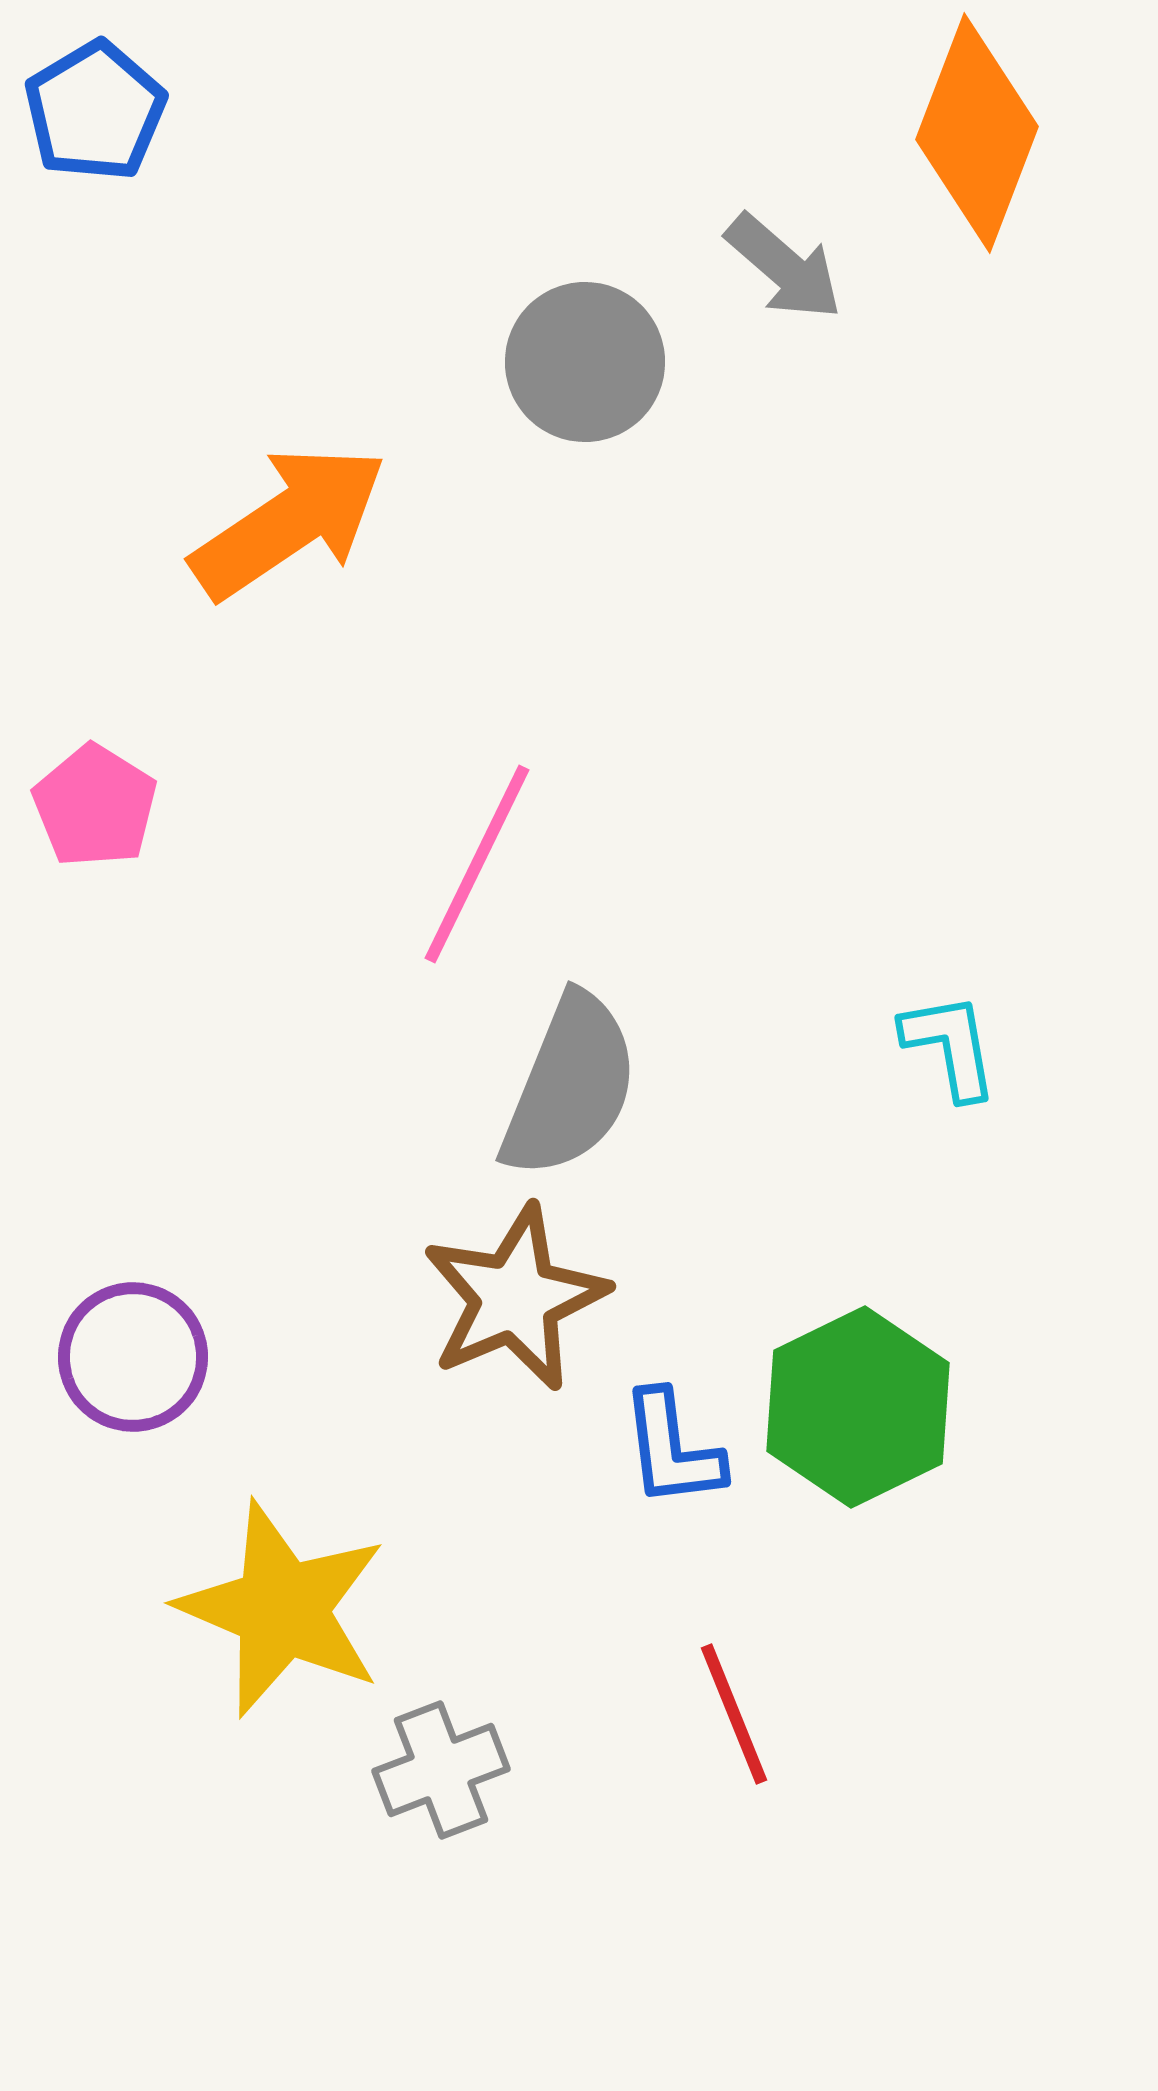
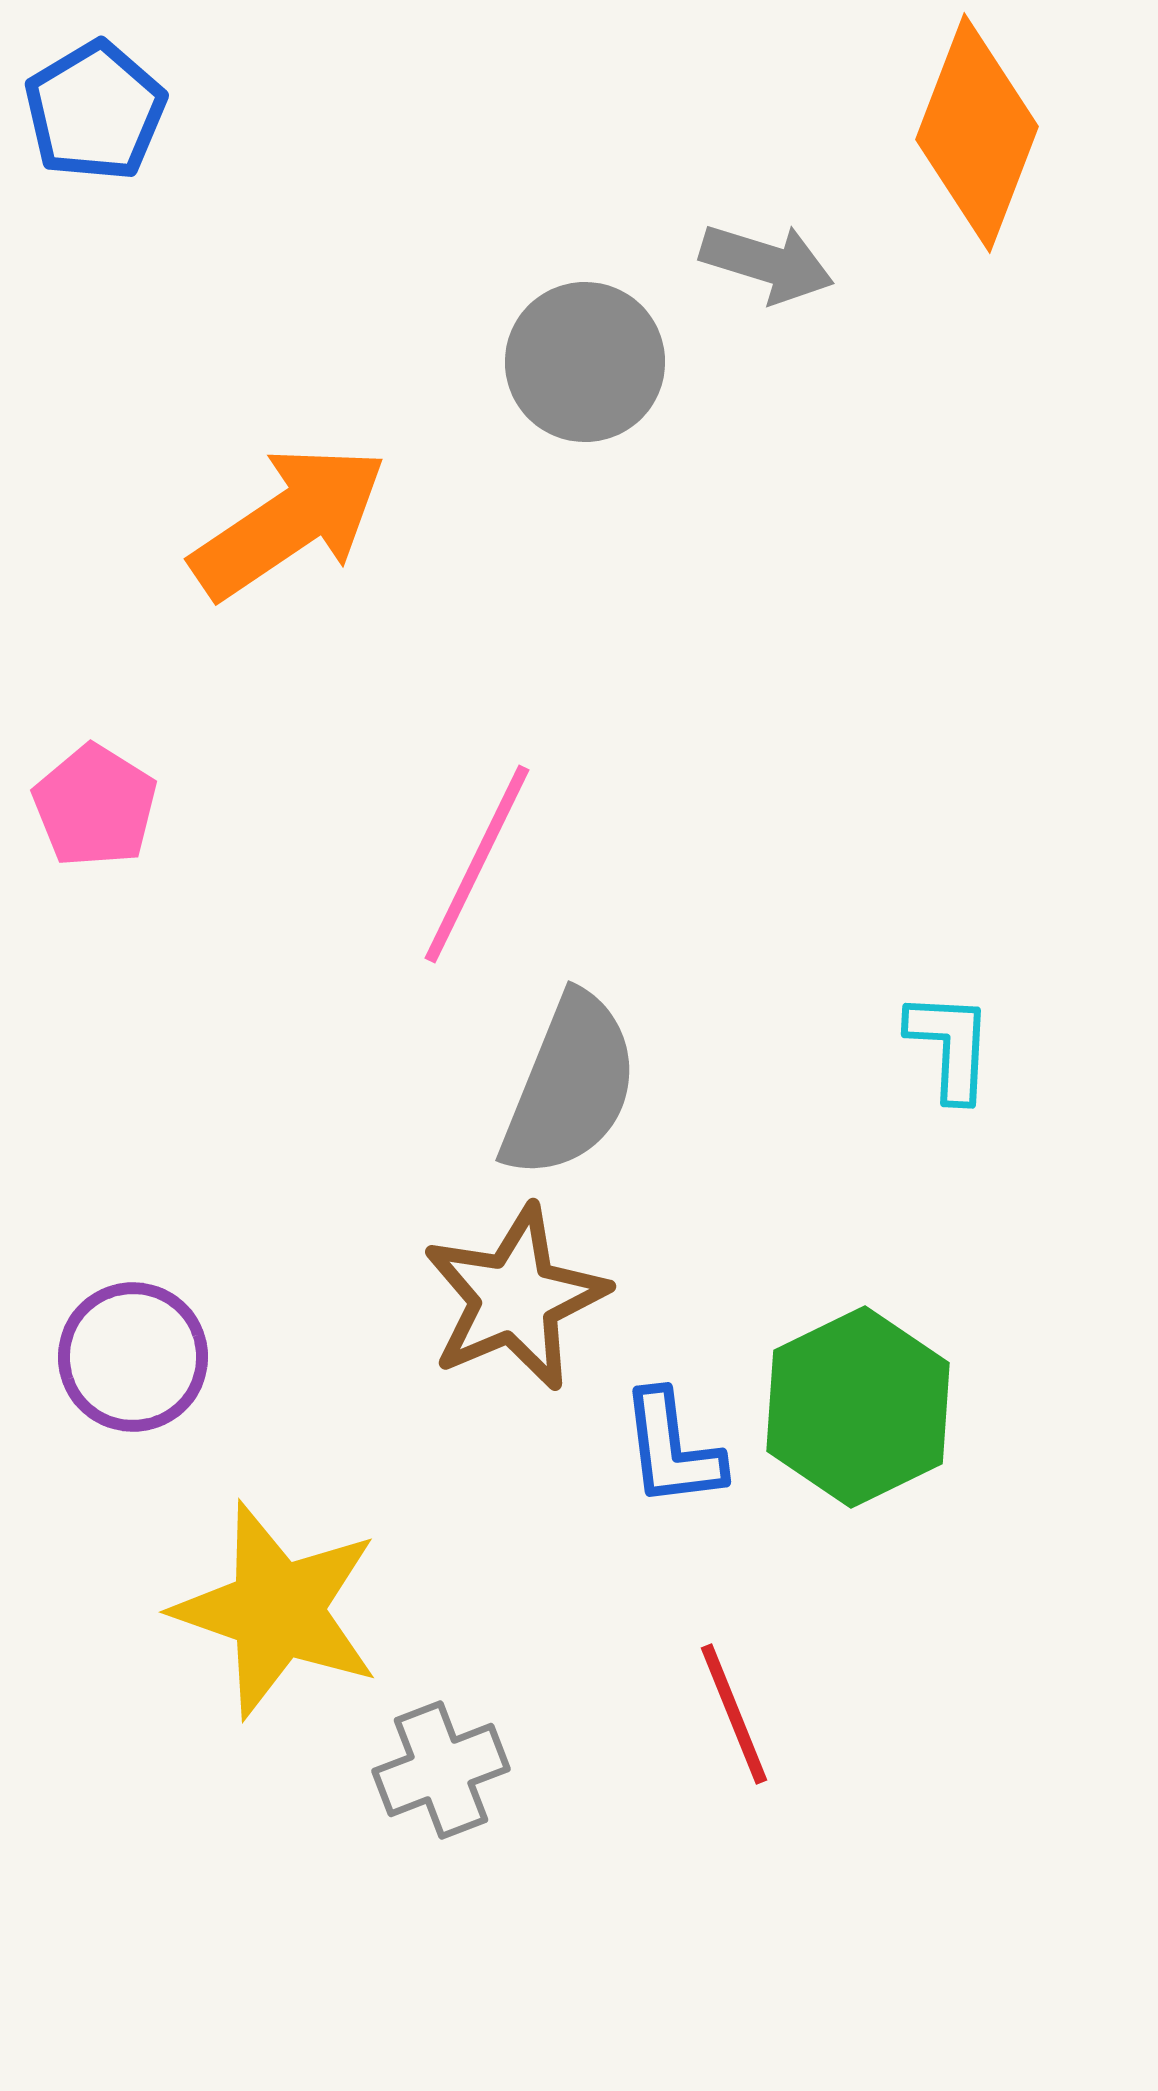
gray arrow: moved 17 px left, 4 px up; rotated 24 degrees counterclockwise
cyan L-shape: rotated 13 degrees clockwise
yellow star: moved 5 px left, 1 px down; rotated 4 degrees counterclockwise
